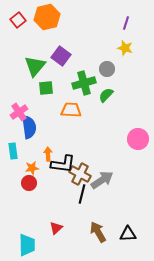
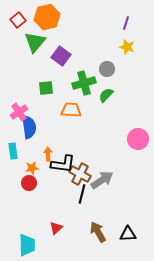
yellow star: moved 2 px right, 1 px up
green triangle: moved 24 px up
